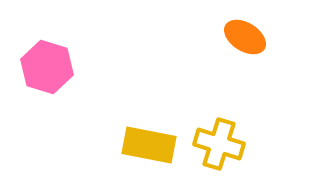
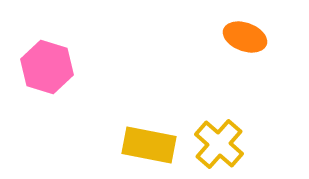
orange ellipse: rotated 12 degrees counterclockwise
yellow cross: rotated 24 degrees clockwise
